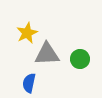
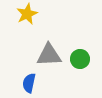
yellow star: moved 19 px up
gray triangle: moved 2 px right, 1 px down
